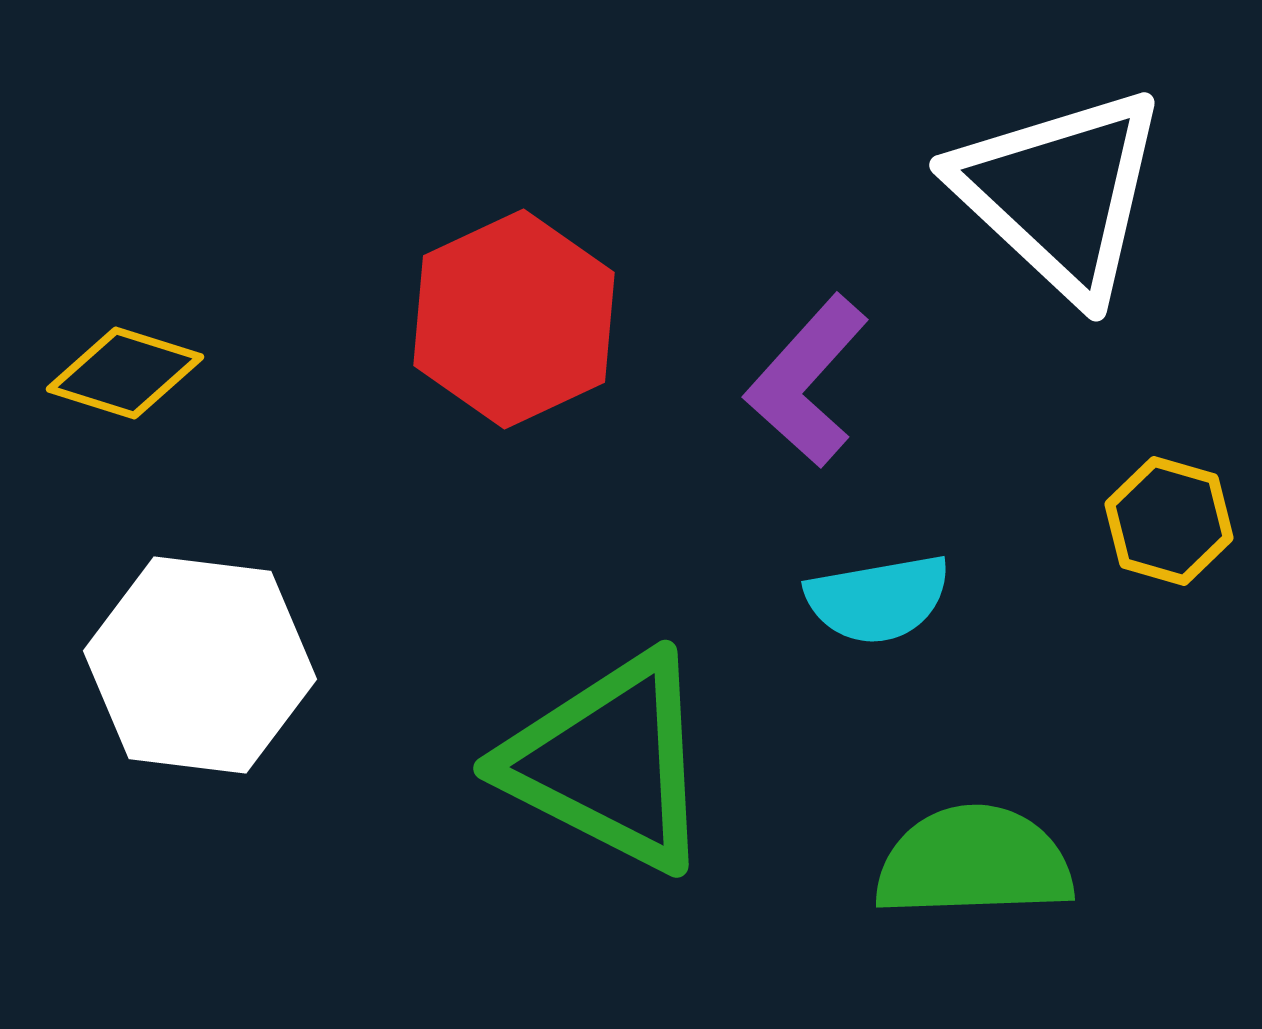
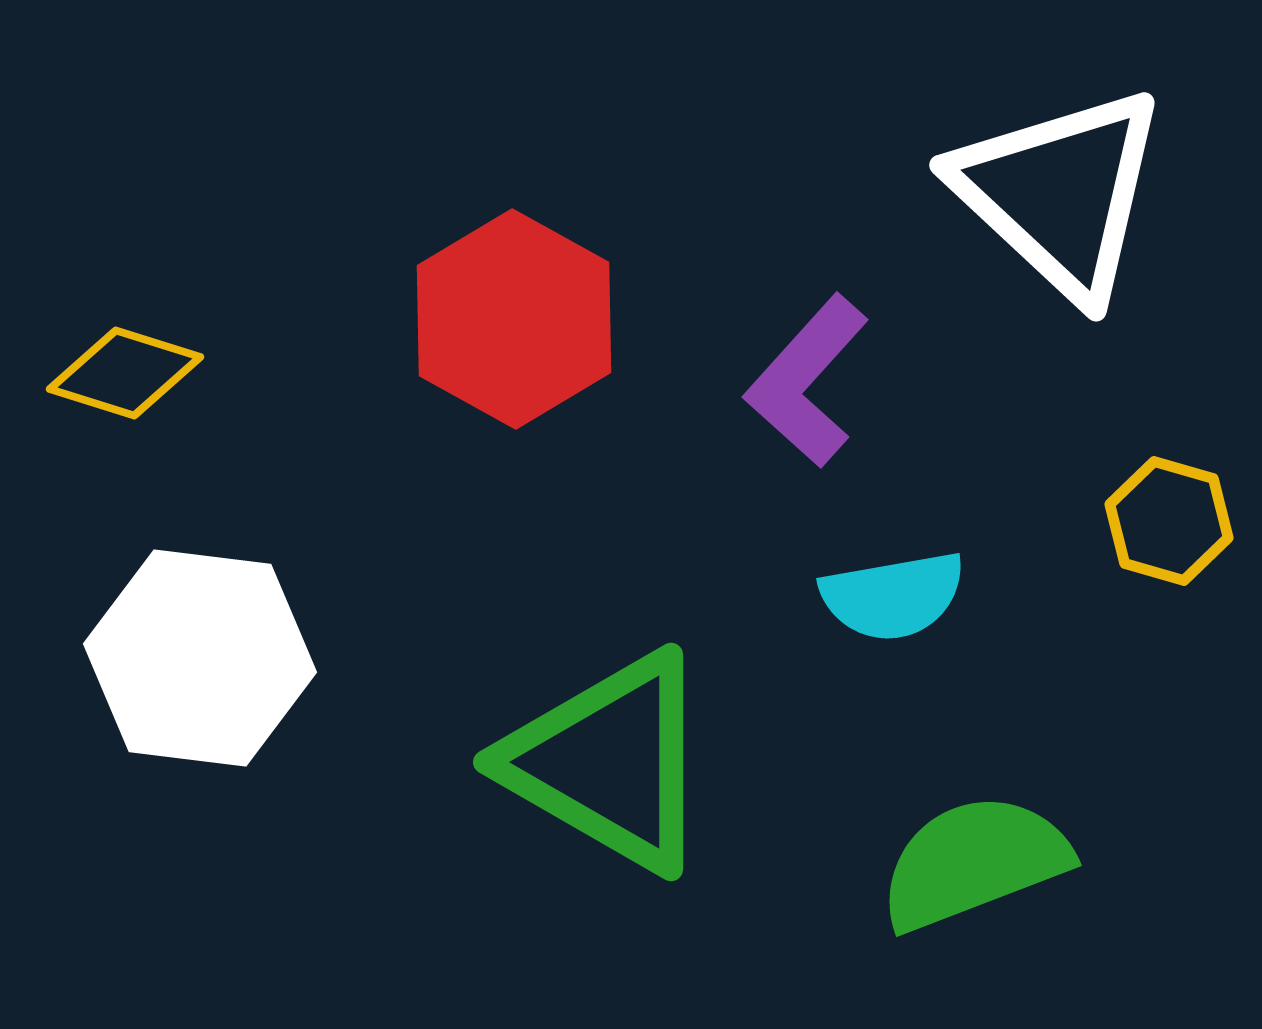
red hexagon: rotated 6 degrees counterclockwise
cyan semicircle: moved 15 px right, 3 px up
white hexagon: moved 7 px up
green triangle: rotated 3 degrees clockwise
green semicircle: rotated 19 degrees counterclockwise
